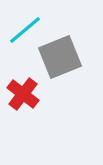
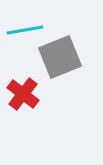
cyan line: rotated 30 degrees clockwise
